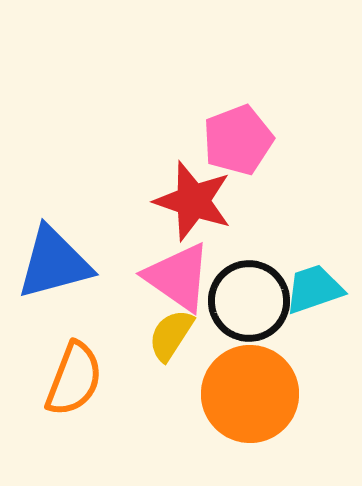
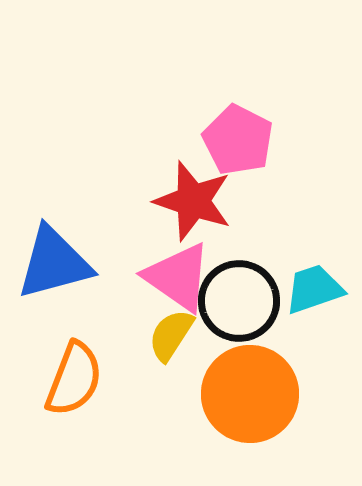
pink pentagon: rotated 24 degrees counterclockwise
black circle: moved 10 px left
